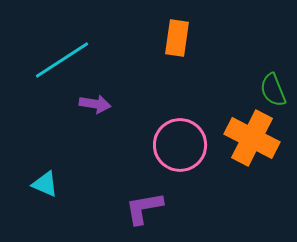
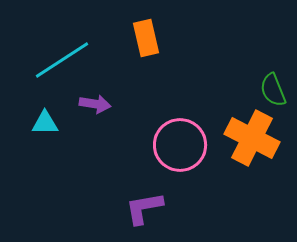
orange rectangle: moved 31 px left; rotated 21 degrees counterclockwise
cyan triangle: moved 61 px up; rotated 24 degrees counterclockwise
